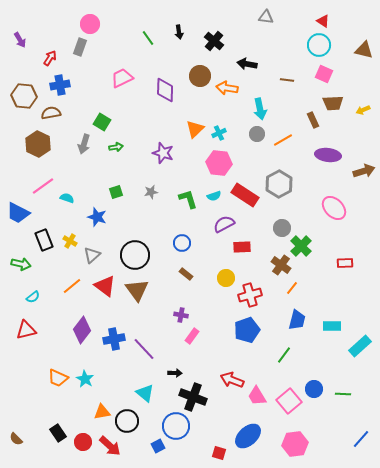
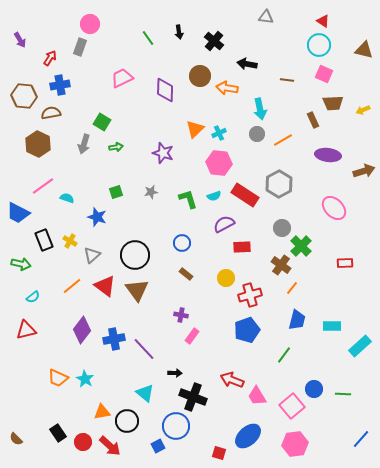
pink square at (289, 401): moved 3 px right, 5 px down
